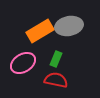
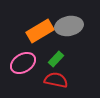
green rectangle: rotated 21 degrees clockwise
